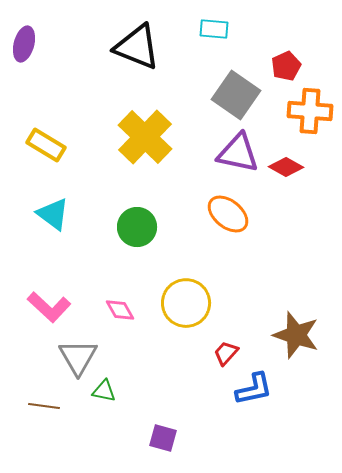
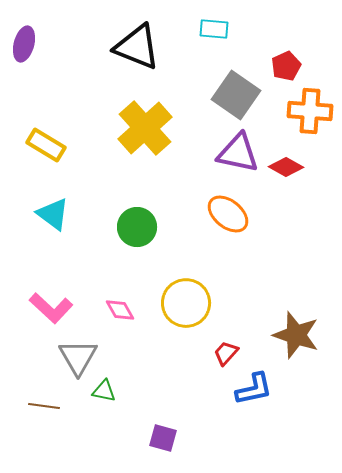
yellow cross: moved 9 px up; rotated 4 degrees clockwise
pink L-shape: moved 2 px right, 1 px down
